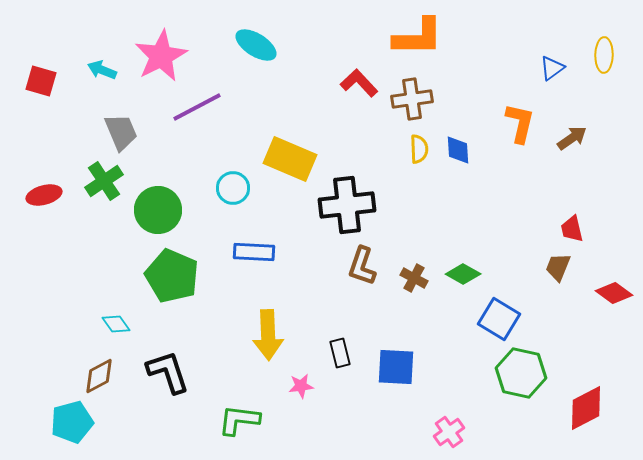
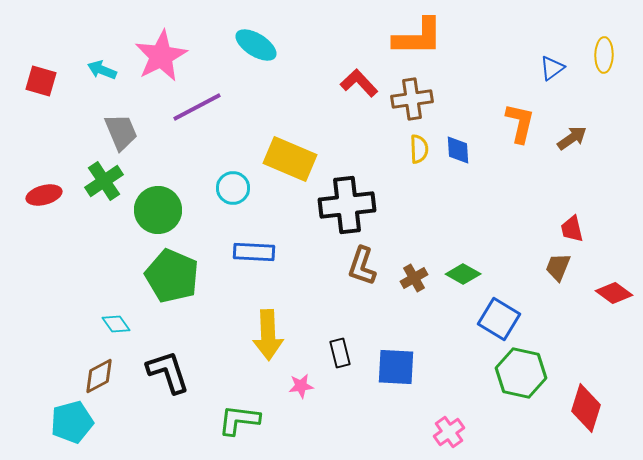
brown cross at (414, 278): rotated 32 degrees clockwise
red diamond at (586, 408): rotated 45 degrees counterclockwise
